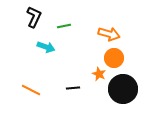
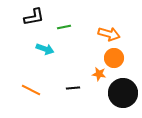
black L-shape: rotated 55 degrees clockwise
green line: moved 1 px down
cyan arrow: moved 1 px left, 2 px down
orange star: rotated 16 degrees counterclockwise
black circle: moved 4 px down
